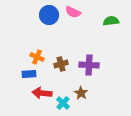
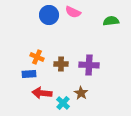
brown cross: rotated 16 degrees clockwise
